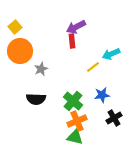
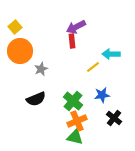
cyan arrow: rotated 24 degrees clockwise
black semicircle: rotated 24 degrees counterclockwise
black cross: rotated 21 degrees counterclockwise
